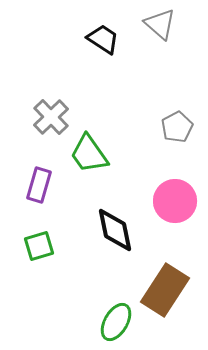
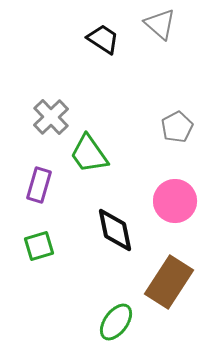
brown rectangle: moved 4 px right, 8 px up
green ellipse: rotated 6 degrees clockwise
